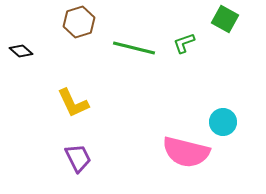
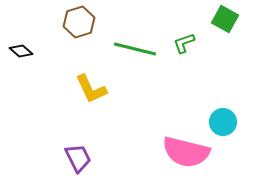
green line: moved 1 px right, 1 px down
yellow L-shape: moved 18 px right, 14 px up
